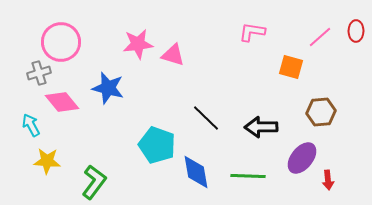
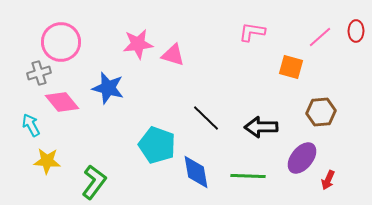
red arrow: rotated 30 degrees clockwise
